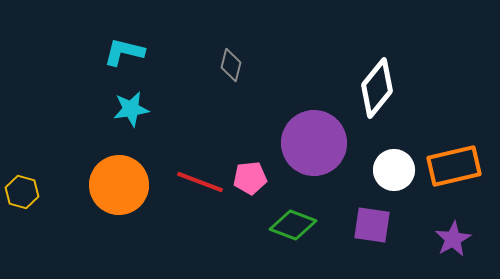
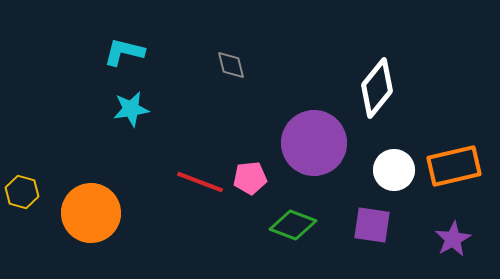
gray diamond: rotated 28 degrees counterclockwise
orange circle: moved 28 px left, 28 px down
